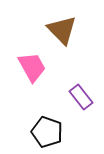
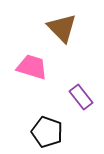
brown triangle: moved 2 px up
pink trapezoid: rotated 44 degrees counterclockwise
